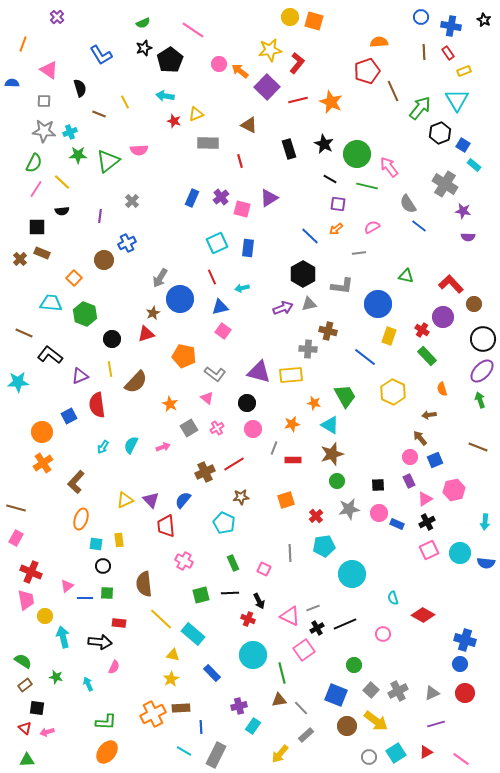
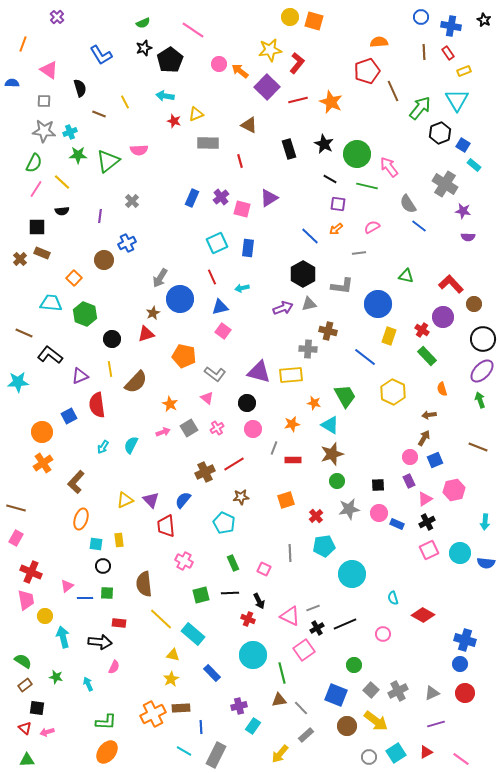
brown arrow at (420, 438): moved 4 px right; rotated 70 degrees clockwise
pink arrow at (163, 447): moved 15 px up
